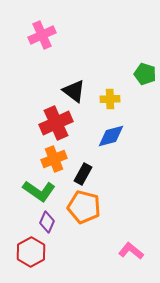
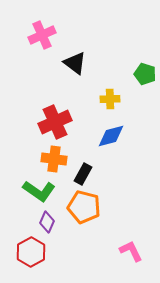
black triangle: moved 1 px right, 28 px up
red cross: moved 1 px left, 1 px up
orange cross: rotated 30 degrees clockwise
pink L-shape: rotated 25 degrees clockwise
